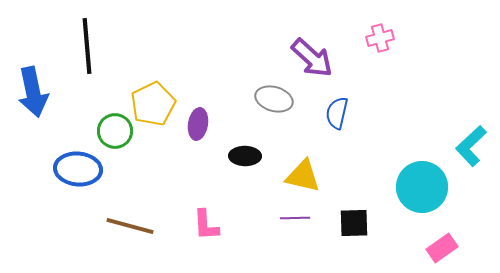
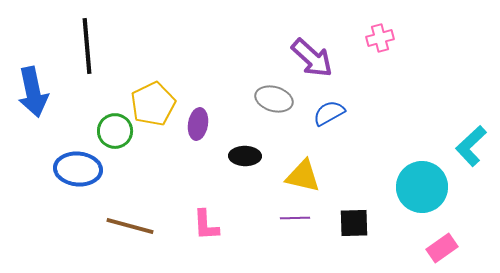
blue semicircle: moved 8 px left; rotated 48 degrees clockwise
